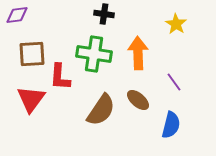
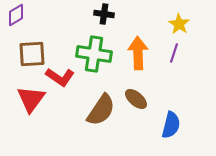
purple diamond: moved 1 px left; rotated 25 degrees counterclockwise
yellow star: moved 3 px right
red L-shape: rotated 60 degrees counterclockwise
purple line: moved 29 px up; rotated 54 degrees clockwise
brown ellipse: moved 2 px left, 1 px up
